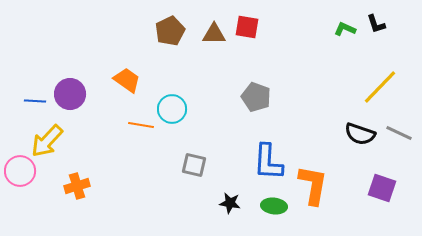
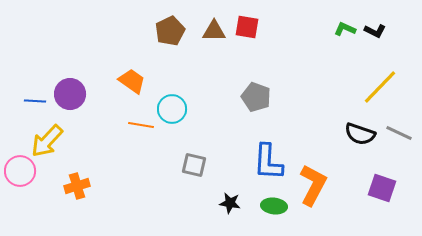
black L-shape: moved 1 px left, 7 px down; rotated 45 degrees counterclockwise
brown triangle: moved 3 px up
orange trapezoid: moved 5 px right, 1 px down
orange L-shape: rotated 18 degrees clockwise
